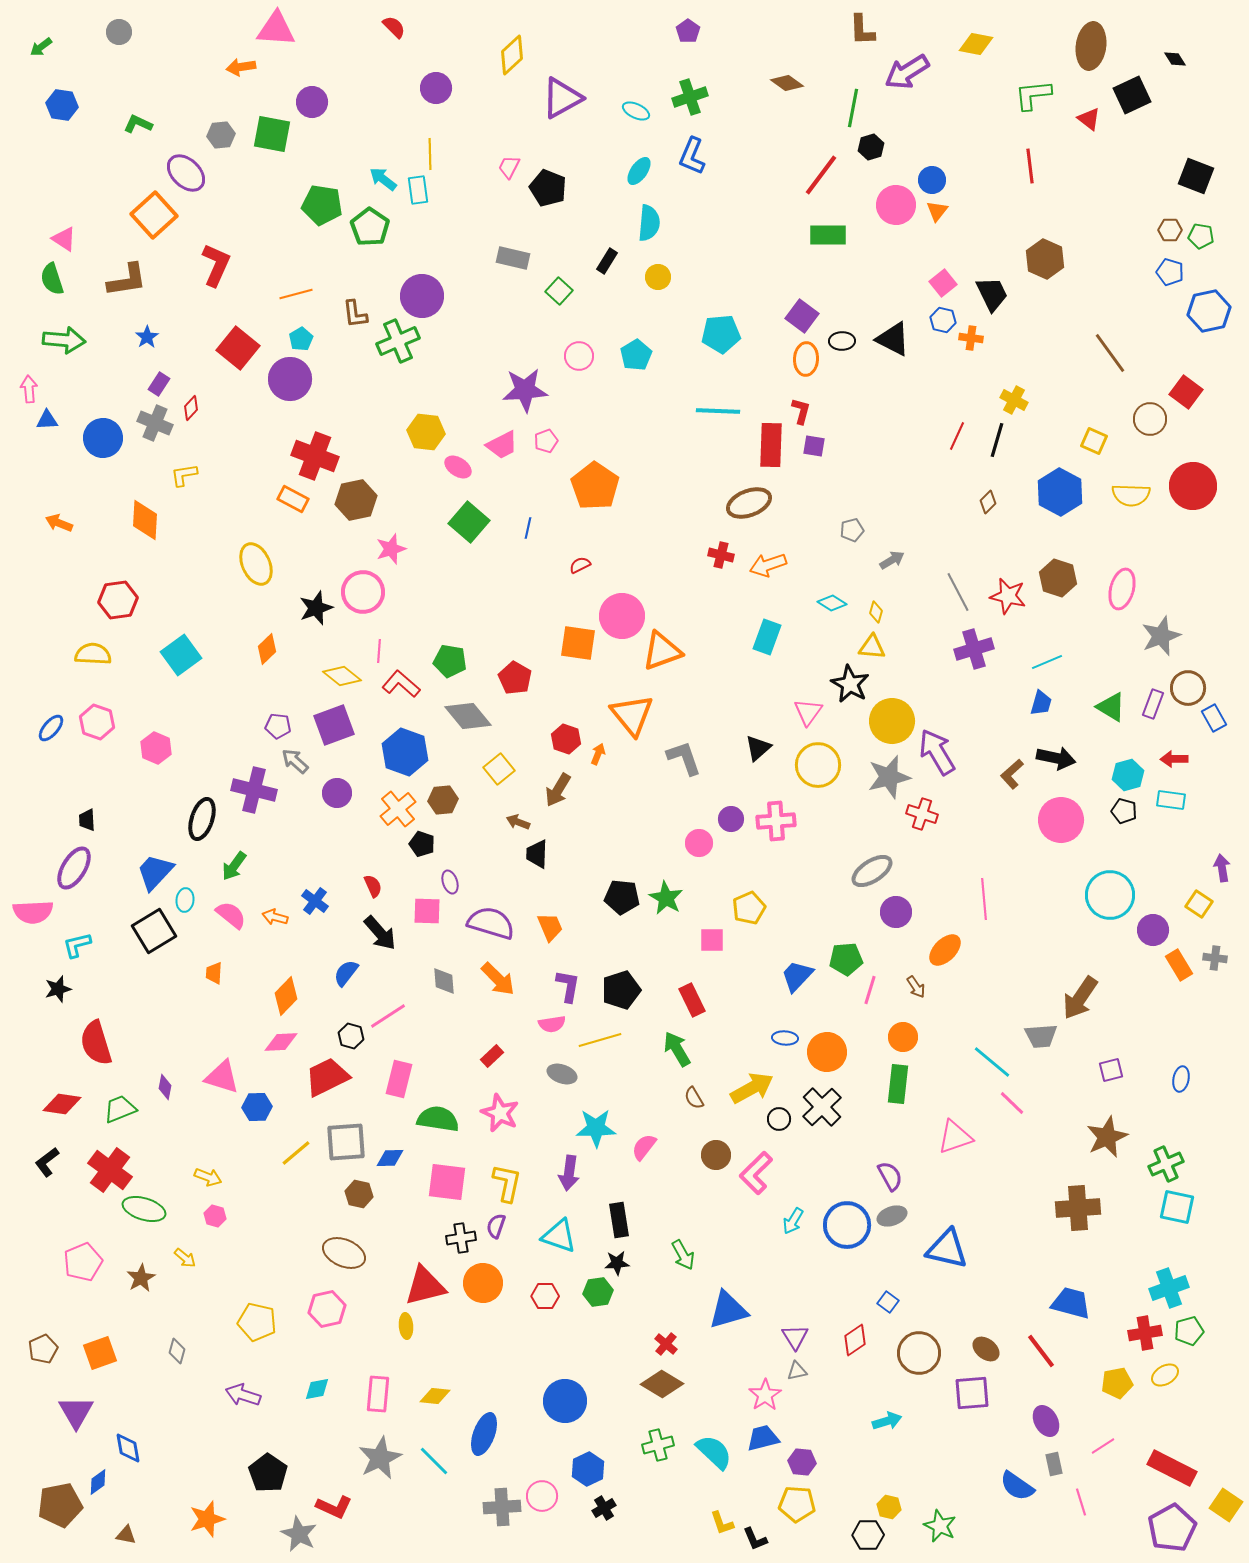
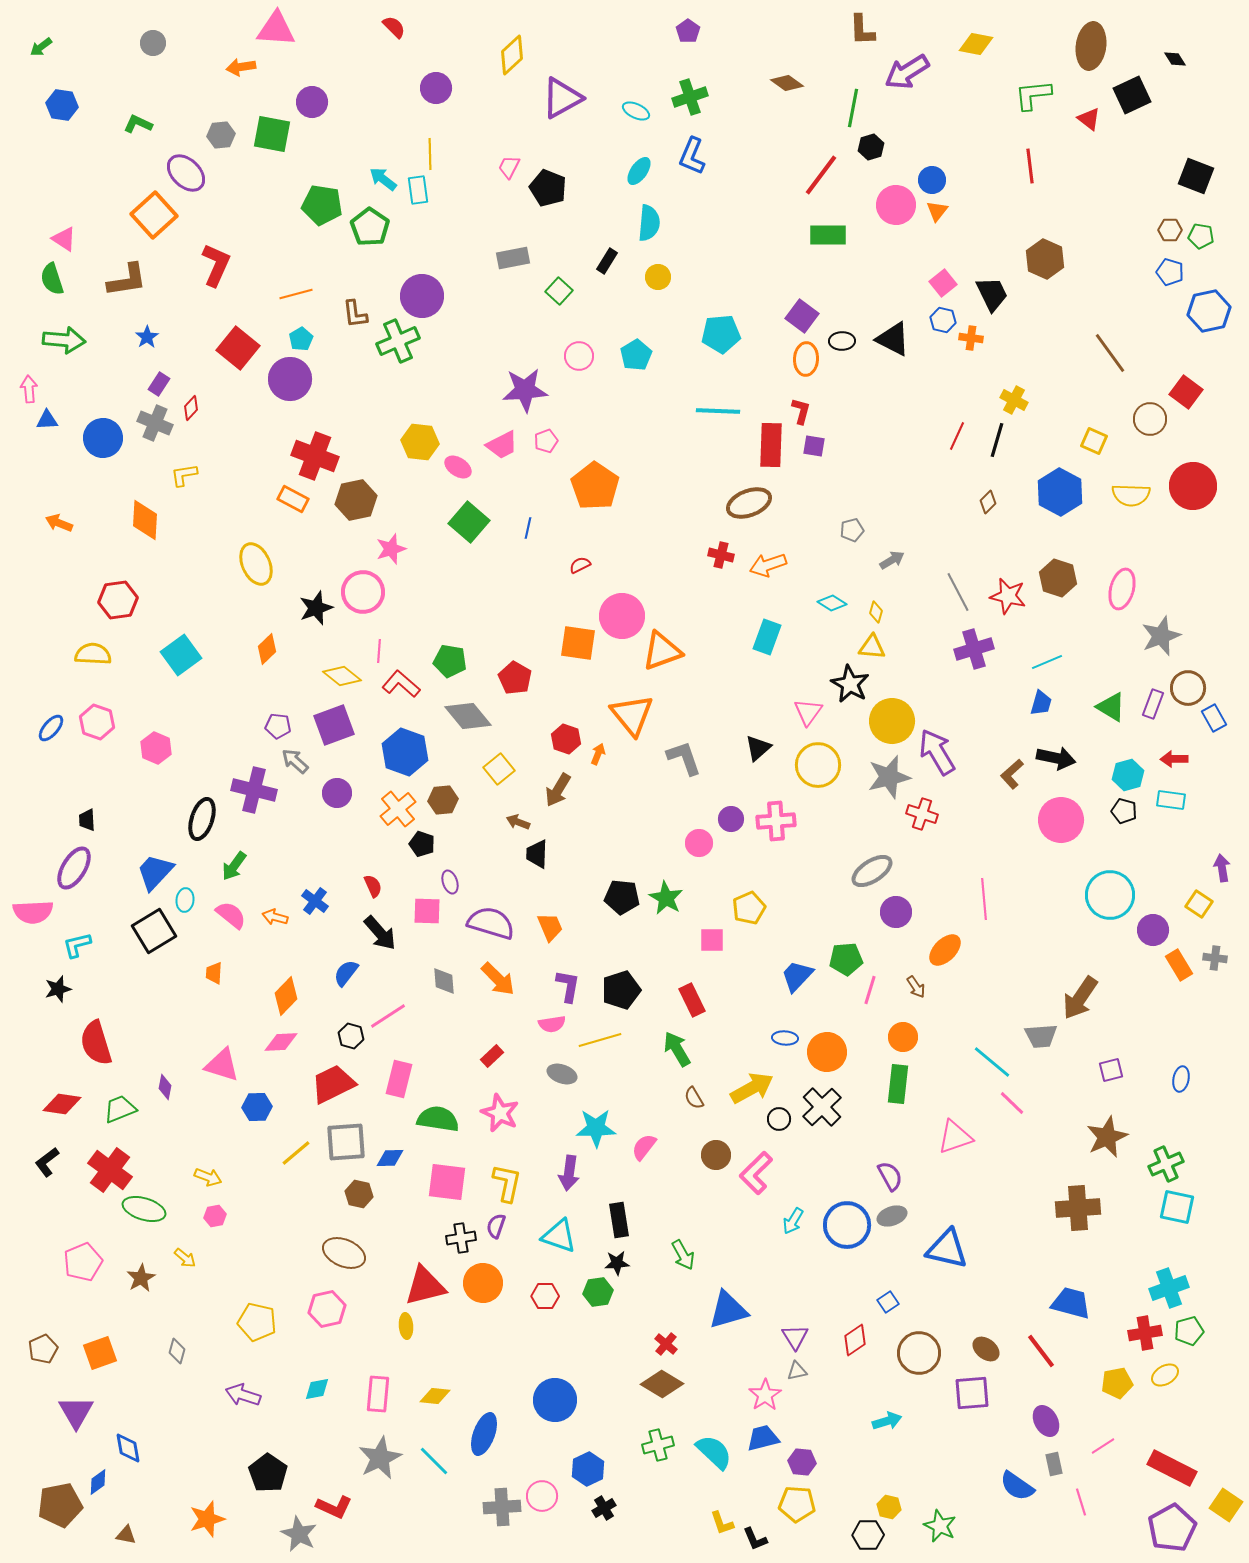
gray circle at (119, 32): moved 34 px right, 11 px down
gray rectangle at (513, 258): rotated 24 degrees counterclockwise
yellow hexagon at (426, 432): moved 6 px left, 10 px down
pink triangle at (222, 1077): moved 12 px up
red trapezoid at (327, 1077): moved 6 px right, 7 px down
pink hexagon at (215, 1216): rotated 25 degrees counterclockwise
blue square at (888, 1302): rotated 20 degrees clockwise
blue circle at (565, 1401): moved 10 px left, 1 px up
